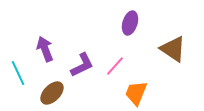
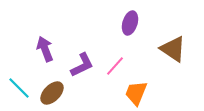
cyan line: moved 1 px right, 15 px down; rotated 20 degrees counterclockwise
